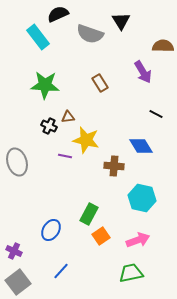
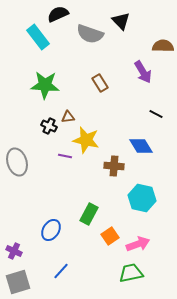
black triangle: rotated 12 degrees counterclockwise
orange square: moved 9 px right
pink arrow: moved 4 px down
gray square: rotated 20 degrees clockwise
